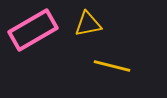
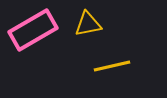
yellow line: rotated 27 degrees counterclockwise
